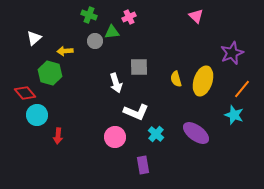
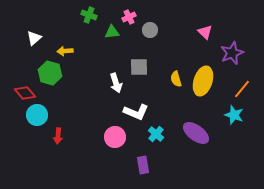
pink triangle: moved 9 px right, 16 px down
gray circle: moved 55 px right, 11 px up
